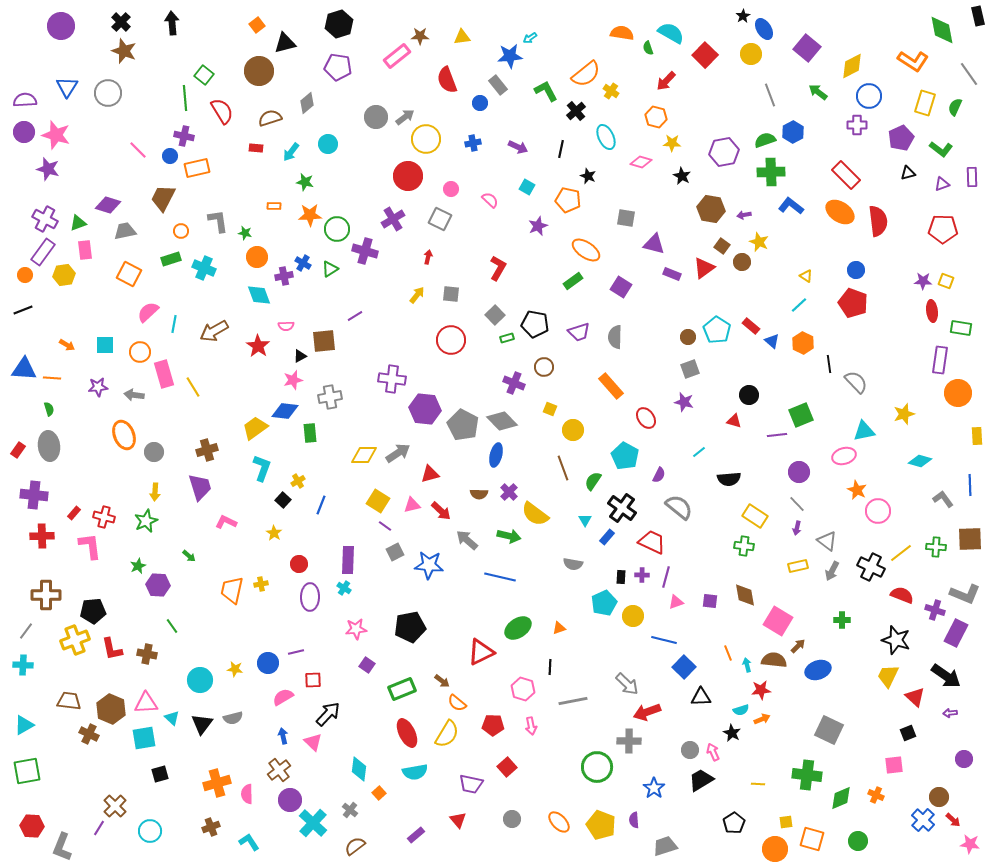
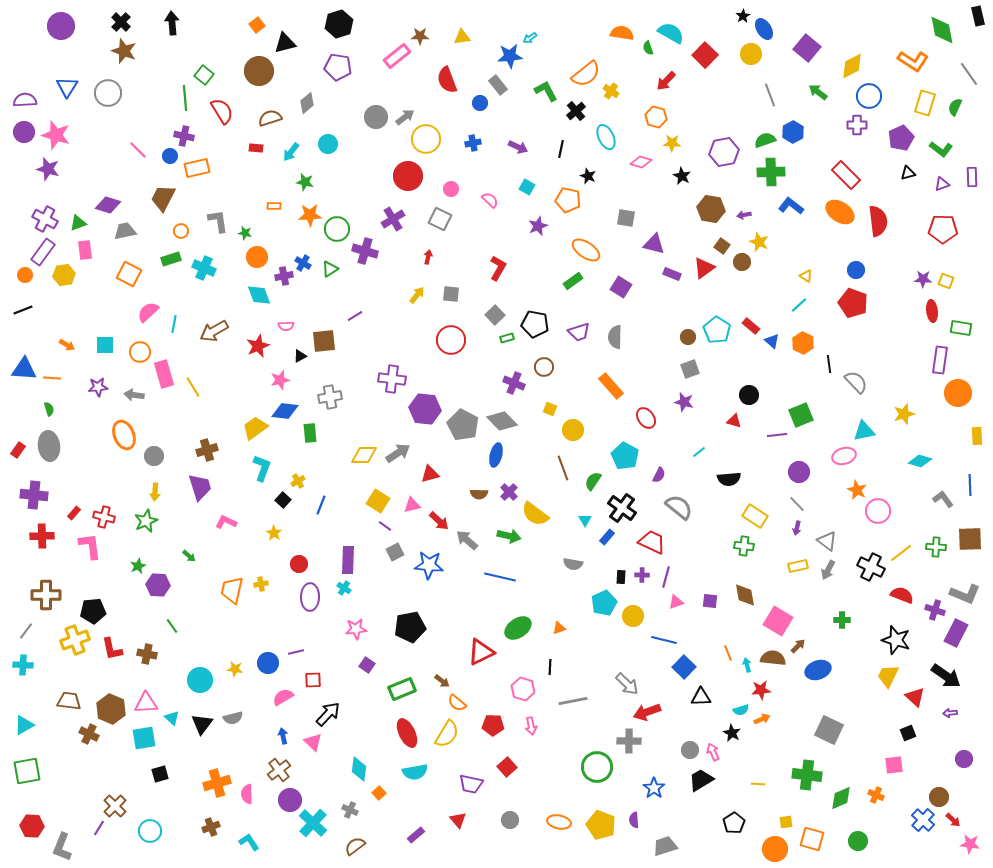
purple star at (923, 281): moved 2 px up
red star at (258, 346): rotated 15 degrees clockwise
pink star at (293, 380): moved 13 px left
gray circle at (154, 452): moved 4 px down
red arrow at (441, 511): moved 2 px left, 10 px down
gray arrow at (832, 571): moved 4 px left, 1 px up
brown semicircle at (774, 660): moved 1 px left, 2 px up
gray cross at (350, 810): rotated 14 degrees counterclockwise
gray circle at (512, 819): moved 2 px left, 1 px down
orange ellipse at (559, 822): rotated 35 degrees counterclockwise
